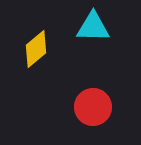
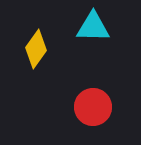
yellow diamond: rotated 15 degrees counterclockwise
